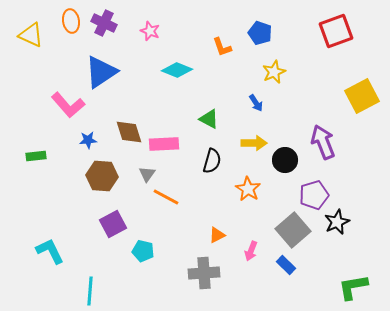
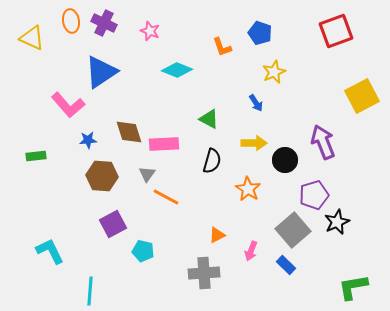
yellow triangle: moved 1 px right, 3 px down
